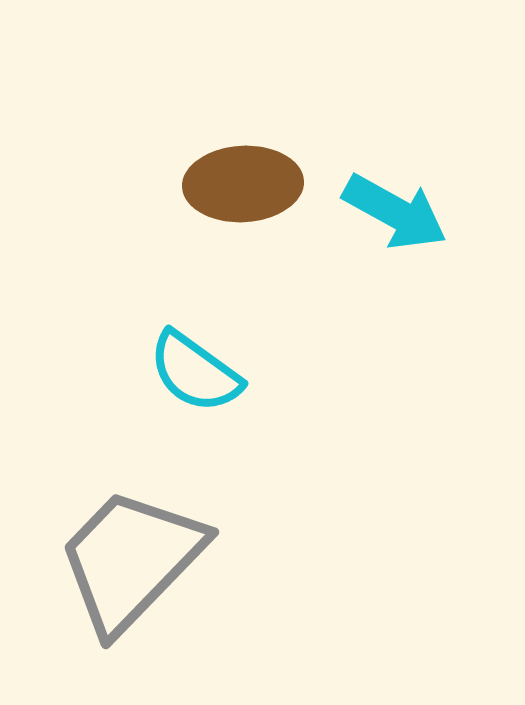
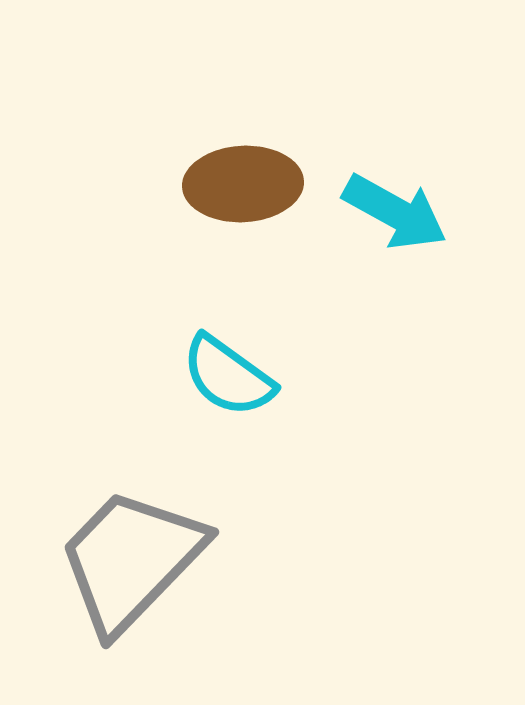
cyan semicircle: moved 33 px right, 4 px down
